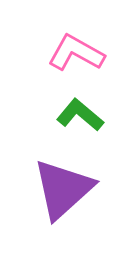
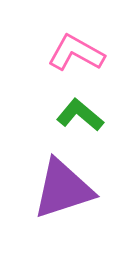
purple triangle: rotated 24 degrees clockwise
